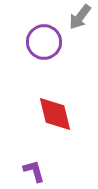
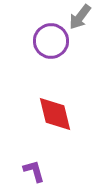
purple circle: moved 7 px right, 1 px up
